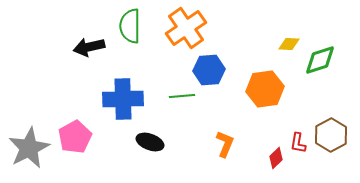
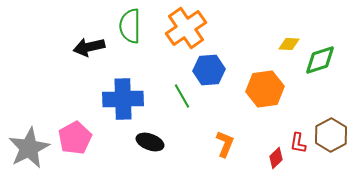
green line: rotated 65 degrees clockwise
pink pentagon: moved 1 px down
